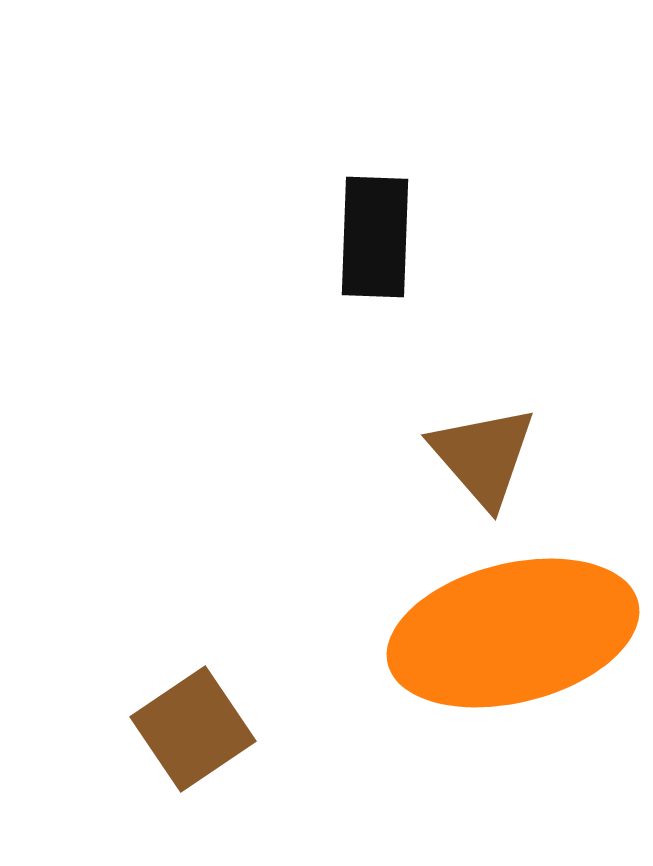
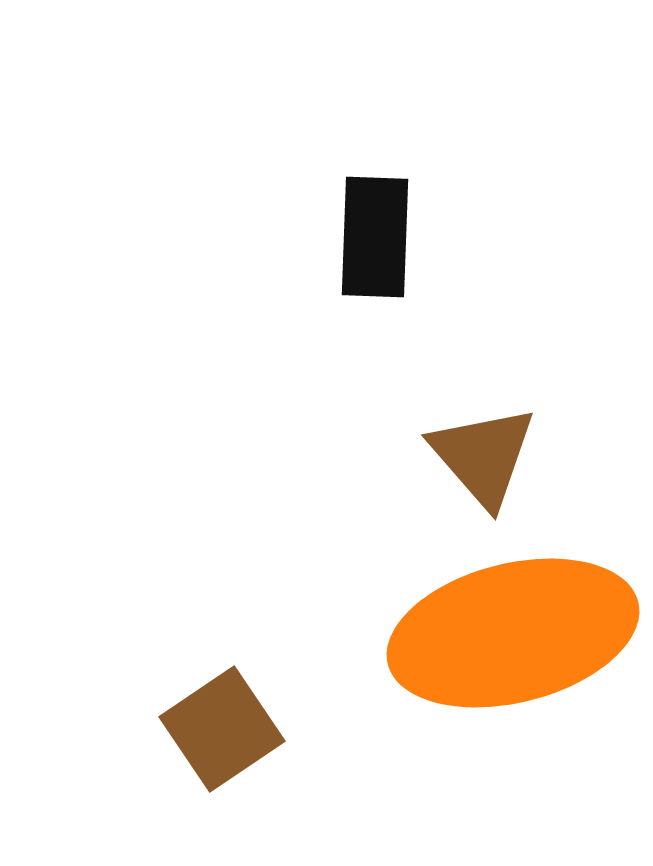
brown square: moved 29 px right
